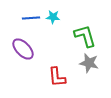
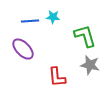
blue line: moved 1 px left, 3 px down
gray star: moved 1 px right, 2 px down
